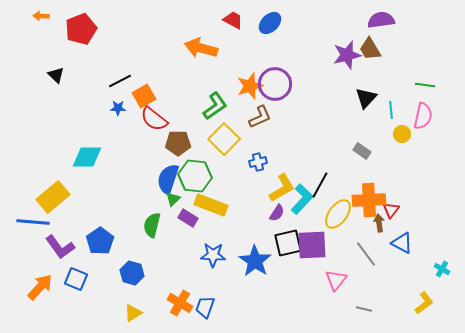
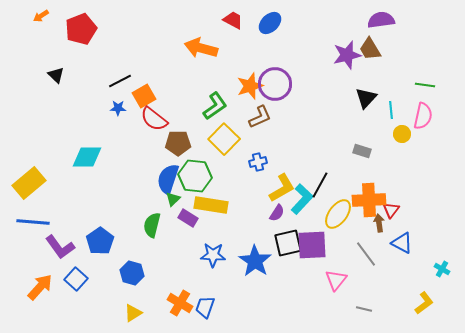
orange arrow at (41, 16): rotated 35 degrees counterclockwise
gray rectangle at (362, 151): rotated 18 degrees counterclockwise
yellow rectangle at (53, 197): moved 24 px left, 14 px up
yellow rectangle at (211, 205): rotated 12 degrees counterclockwise
blue square at (76, 279): rotated 20 degrees clockwise
